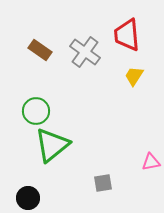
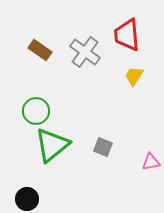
gray square: moved 36 px up; rotated 30 degrees clockwise
black circle: moved 1 px left, 1 px down
